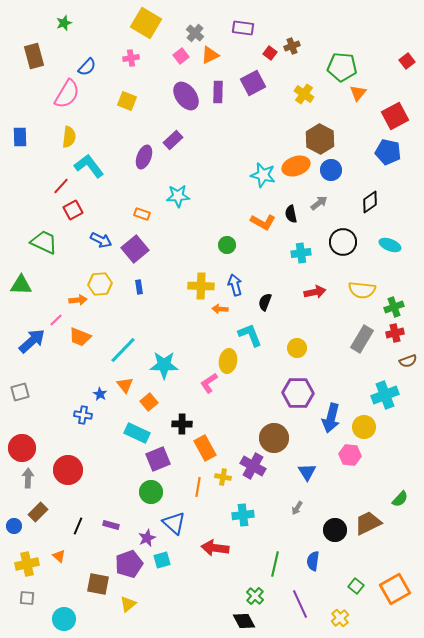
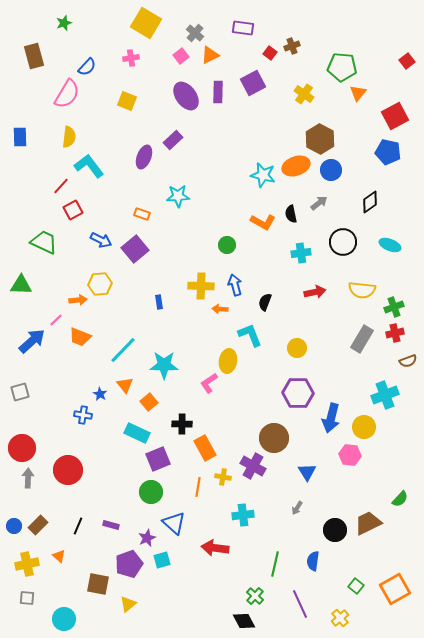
blue rectangle at (139, 287): moved 20 px right, 15 px down
brown rectangle at (38, 512): moved 13 px down
